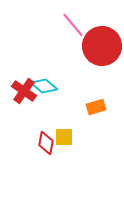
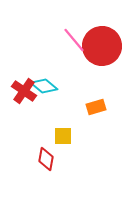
pink line: moved 1 px right, 15 px down
yellow square: moved 1 px left, 1 px up
red diamond: moved 16 px down
